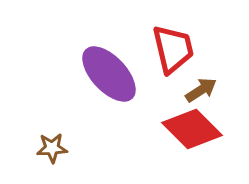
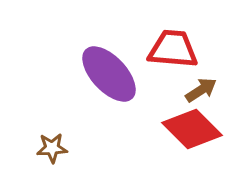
red trapezoid: rotated 72 degrees counterclockwise
